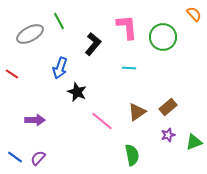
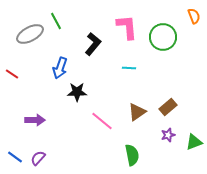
orange semicircle: moved 2 px down; rotated 21 degrees clockwise
green line: moved 3 px left
black star: rotated 24 degrees counterclockwise
